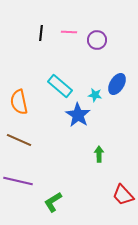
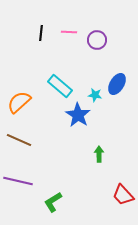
orange semicircle: rotated 60 degrees clockwise
